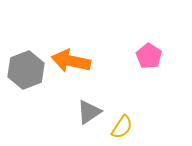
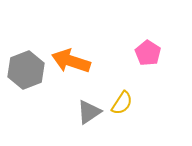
pink pentagon: moved 1 px left, 3 px up
orange arrow: rotated 6 degrees clockwise
yellow semicircle: moved 24 px up
